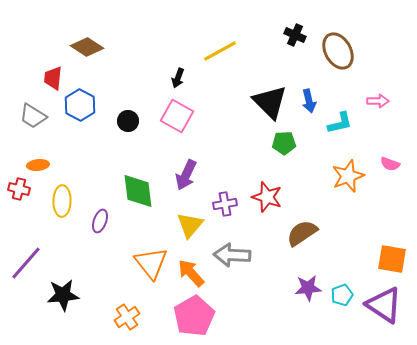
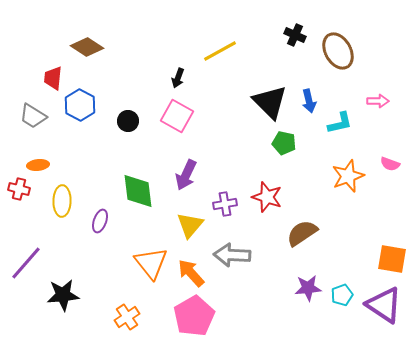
green pentagon: rotated 15 degrees clockwise
